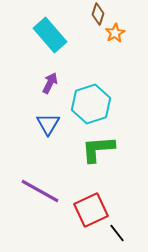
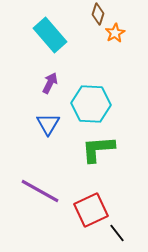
cyan hexagon: rotated 21 degrees clockwise
